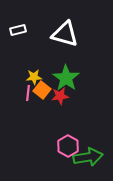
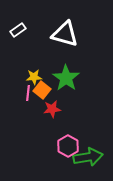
white rectangle: rotated 21 degrees counterclockwise
red star: moved 8 px left, 13 px down
